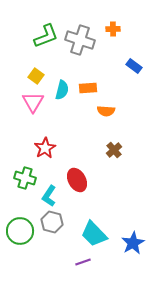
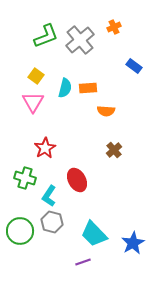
orange cross: moved 1 px right, 2 px up; rotated 24 degrees counterclockwise
gray cross: rotated 32 degrees clockwise
cyan semicircle: moved 3 px right, 2 px up
